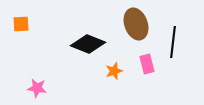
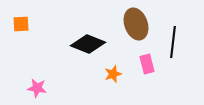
orange star: moved 1 px left, 3 px down
